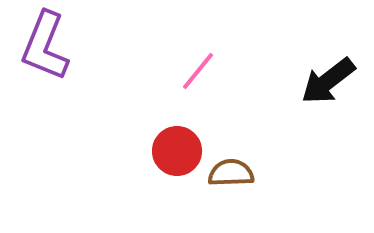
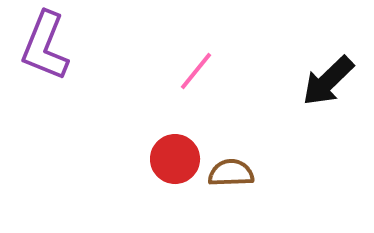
pink line: moved 2 px left
black arrow: rotated 6 degrees counterclockwise
red circle: moved 2 px left, 8 px down
